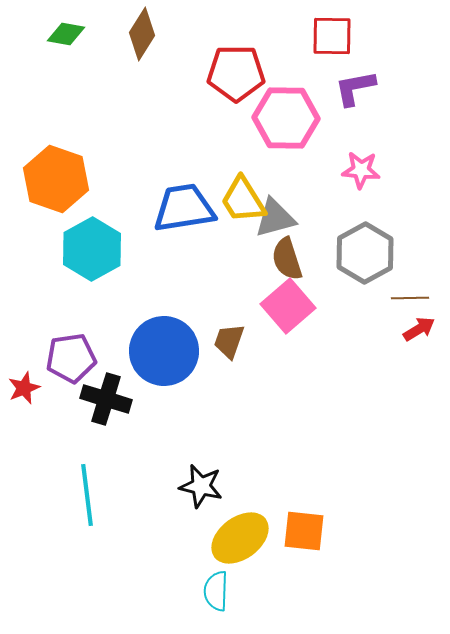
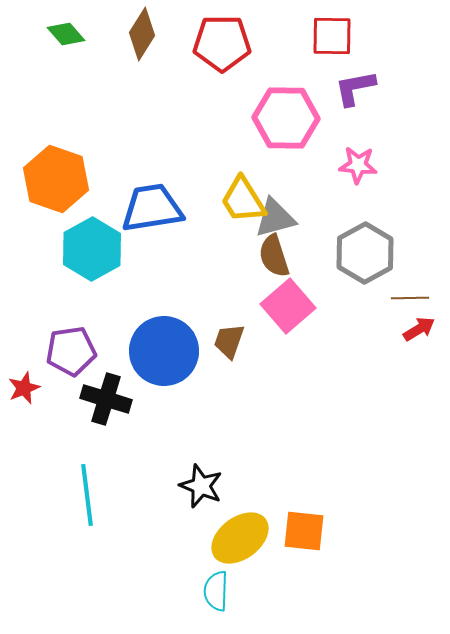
green diamond: rotated 39 degrees clockwise
red pentagon: moved 14 px left, 30 px up
pink star: moved 3 px left, 5 px up
blue trapezoid: moved 32 px left
brown semicircle: moved 13 px left, 3 px up
purple pentagon: moved 7 px up
black star: rotated 9 degrees clockwise
